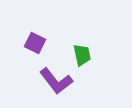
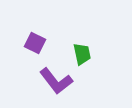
green trapezoid: moved 1 px up
